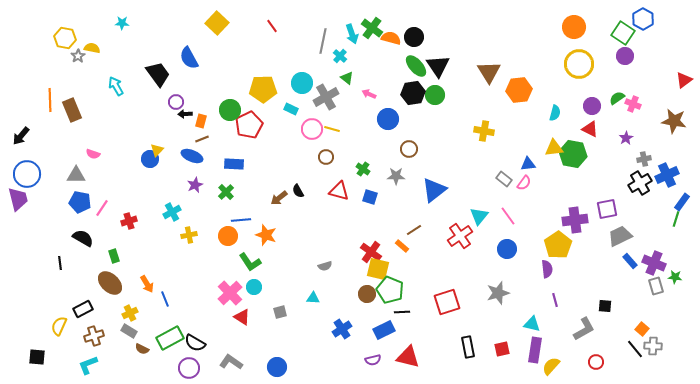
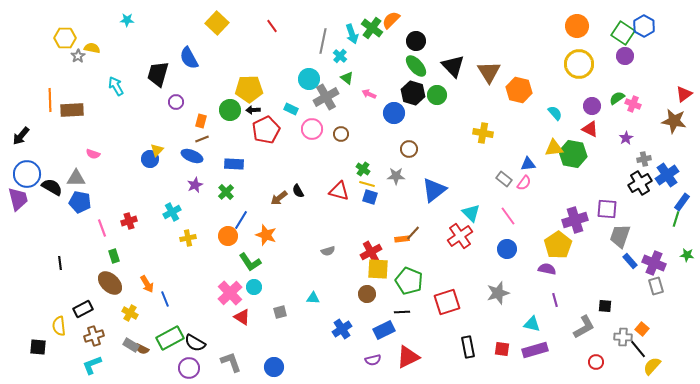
blue hexagon at (643, 19): moved 1 px right, 7 px down
cyan star at (122, 23): moved 5 px right, 3 px up
orange circle at (574, 27): moved 3 px right, 1 px up
black circle at (414, 37): moved 2 px right, 4 px down
yellow hexagon at (65, 38): rotated 10 degrees counterclockwise
orange semicircle at (391, 38): moved 18 px up; rotated 60 degrees counterclockwise
black triangle at (438, 66): moved 15 px right; rotated 10 degrees counterclockwise
black trapezoid at (158, 74): rotated 128 degrees counterclockwise
red triangle at (684, 80): moved 14 px down
cyan circle at (302, 83): moved 7 px right, 4 px up
yellow pentagon at (263, 89): moved 14 px left
orange hexagon at (519, 90): rotated 20 degrees clockwise
black hexagon at (413, 93): rotated 25 degrees clockwise
green circle at (435, 95): moved 2 px right
brown rectangle at (72, 110): rotated 70 degrees counterclockwise
cyan semicircle at (555, 113): rotated 56 degrees counterclockwise
black arrow at (185, 114): moved 68 px right, 4 px up
blue circle at (388, 119): moved 6 px right, 6 px up
red pentagon at (249, 125): moved 17 px right, 5 px down
yellow line at (332, 129): moved 35 px right, 55 px down
yellow cross at (484, 131): moved 1 px left, 2 px down
brown circle at (326, 157): moved 15 px right, 23 px up
gray triangle at (76, 175): moved 3 px down
blue cross at (667, 175): rotated 10 degrees counterclockwise
pink line at (102, 208): moved 20 px down; rotated 54 degrees counterclockwise
purple square at (607, 209): rotated 15 degrees clockwise
cyan triangle at (479, 216): moved 8 px left, 3 px up; rotated 24 degrees counterclockwise
blue line at (241, 220): rotated 54 degrees counterclockwise
purple cross at (575, 220): rotated 10 degrees counterclockwise
brown line at (414, 230): moved 1 px left, 3 px down; rotated 14 degrees counterclockwise
yellow cross at (189, 235): moved 1 px left, 3 px down
gray trapezoid at (620, 236): rotated 45 degrees counterclockwise
black semicircle at (83, 238): moved 31 px left, 51 px up
orange rectangle at (402, 246): moved 7 px up; rotated 48 degrees counterclockwise
red cross at (371, 252): rotated 25 degrees clockwise
gray semicircle at (325, 266): moved 3 px right, 15 px up
yellow square at (378, 269): rotated 10 degrees counterclockwise
purple semicircle at (547, 269): rotated 72 degrees counterclockwise
green star at (675, 277): moved 12 px right, 22 px up
green pentagon at (390, 290): moved 19 px right, 9 px up
yellow cross at (130, 313): rotated 35 degrees counterclockwise
yellow semicircle at (59, 326): rotated 30 degrees counterclockwise
gray L-shape at (584, 329): moved 2 px up
gray rectangle at (129, 331): moved 2 px right, 14 px down
gray cross at (653, 346): moved 30 px left, 9 px up
red square at (502, 349): rotated 21 degrees clockwise
black line at (635, 349): moved 3 px right
purple rectangle at (535, 350): rotated 65 degrees clockwise
black square at (37, 357): moved 1 px right, 10 px up
red triangle at (408, 357): rotated 40 degrees counterclockwise
gray L-shape at (231, 362): rotated 35 degrees clockwise
cyan L-shape at (88, 365): moved 4 px right
yellow semicircle at (551, 366): moved 101 px right
blue circle at (277, 367): moved 3 px left
